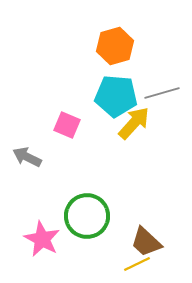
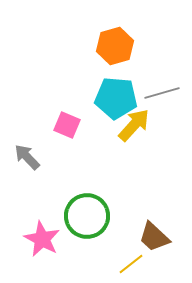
cyan pentagon: moved 2 px down
yellow arrow: moved 2 px down
gray arrow: rotated 20 degrees clockwise
brown trapezoid: moved 8 px right, 5 px up
yellow line: moved 6 px left; rotated 12 degrees counterclockwise
